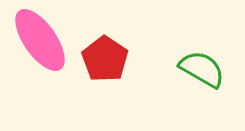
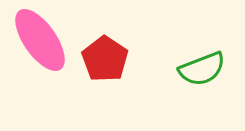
green semicircle: rotated 129 degrees clockwise
